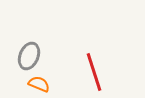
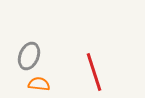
orange semicircle: rotated 15 degrees counterclockwise
